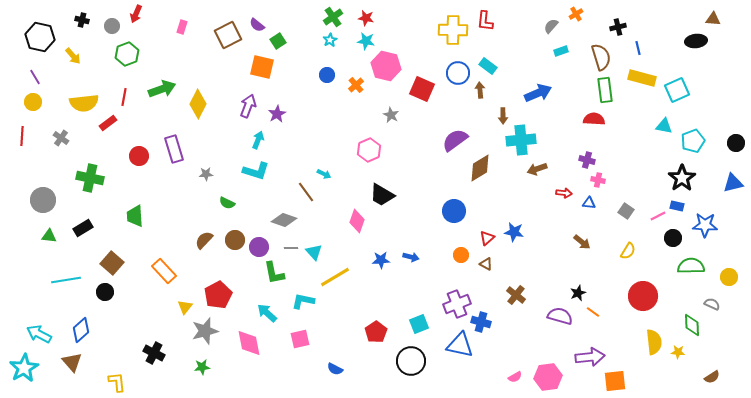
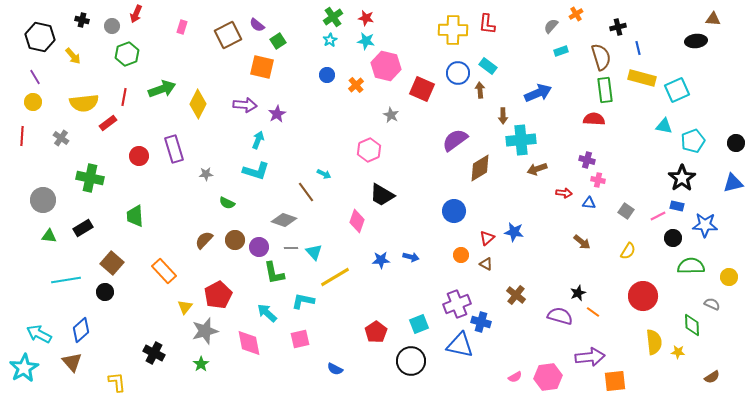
red L-shape at (485, 21): moved 2 px right, 3 px down
purple arrow at (248, 106): moved 3 px left, 1 px up; rotated 75 degrees clockwise
green star at (202, 367): moved 1 px left, 3 px up; rotated 28 degrees counterclockwise
